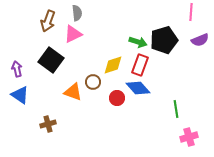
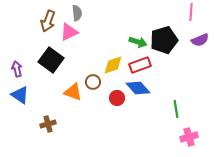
pink triangle: moved 4 px left, 2 px up
red rectangle: rotated 50 degrees clockwise
